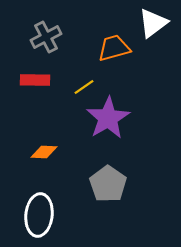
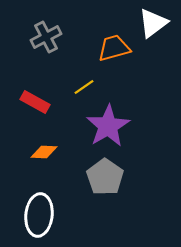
red rectangle: moved 22 px down; rotated 28 degrees clockwise
purple star: moved 8 px down
gray pentagon: moved 3 px left, 7 px up
